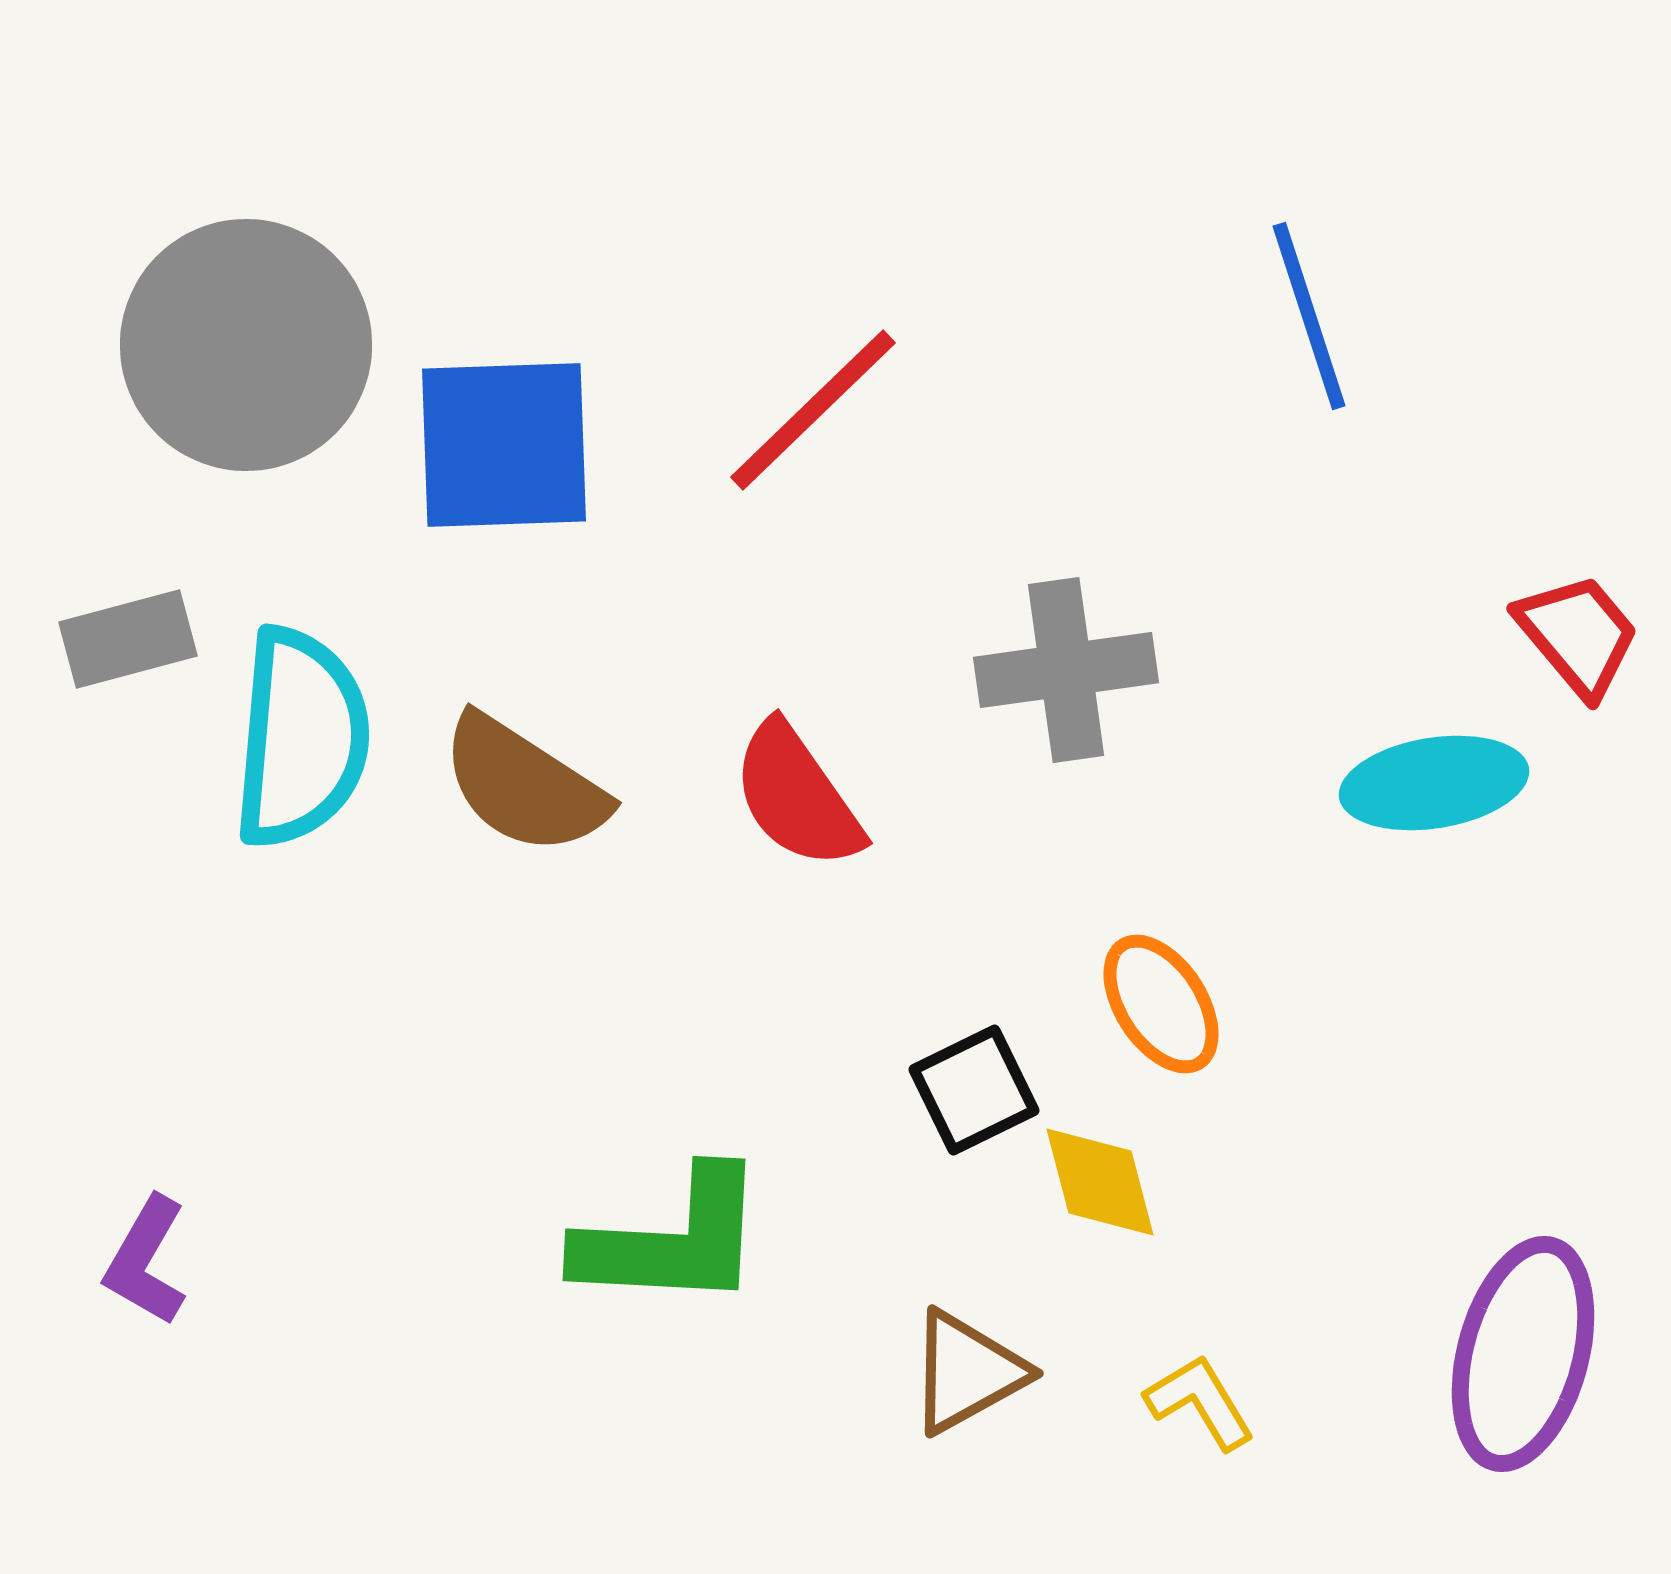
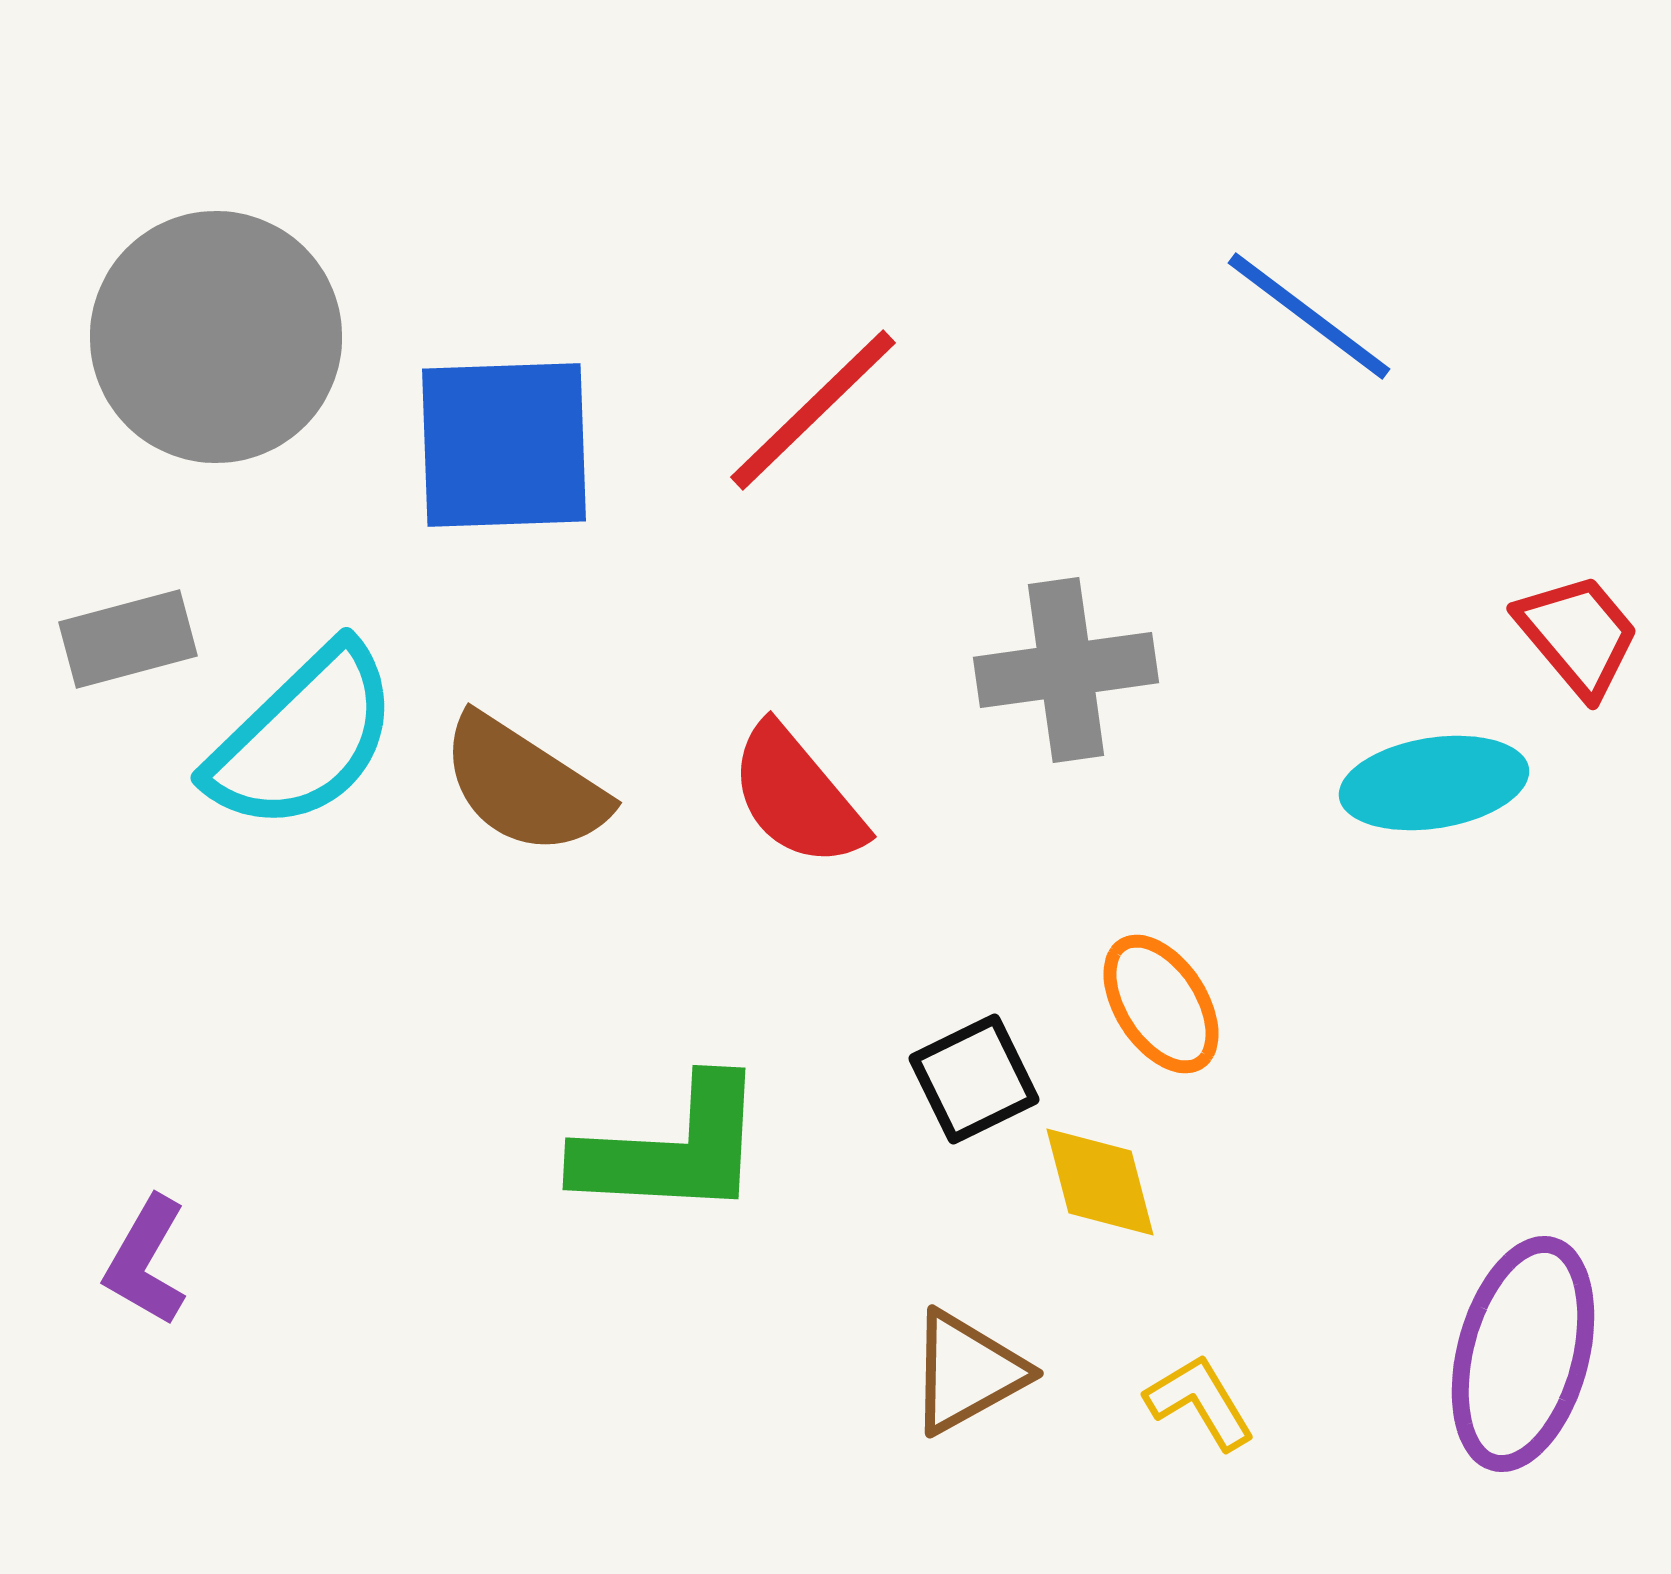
blue line: rotated 35 degrees counterclockwise
gray circle: moved 30 px left, 8 px up
cyan semicircle: moved 2 px right; rotated 41 degrees clockwise
red semicircle: rotated 5 degrees counterclockwise
black square: moved 11 px up
green L-shape: moved 91 px up
